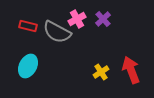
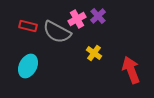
purple cross: moved 5 px left, 3 px up
yellow cross: moved 7 px left, 19 px up; rotated 21 degrees counterclockwise
